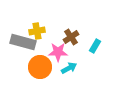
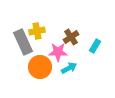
gray rectangle: rotated 50 degrees clockwise
